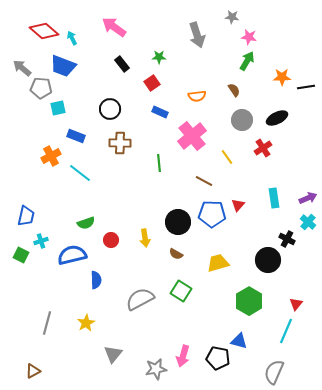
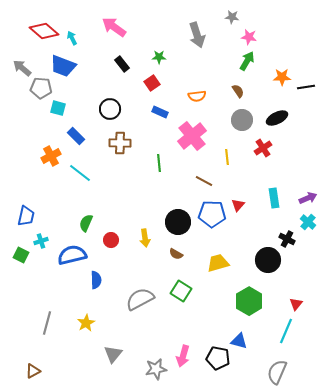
brown semicircle at (234, 90): moved 4 px right, 1 px down
cyan square at (58, 108): rotated 28 degrees clockwise
blue rectangle at (76, 136): rotated 24 degrees clockwise
yellow line at (227, 157): rotated 28 degrees clockwise
green semicircle at (86, 223): rotated 132 degrees clockwise
gray semicircle at (274, 372): moved 3 px right
